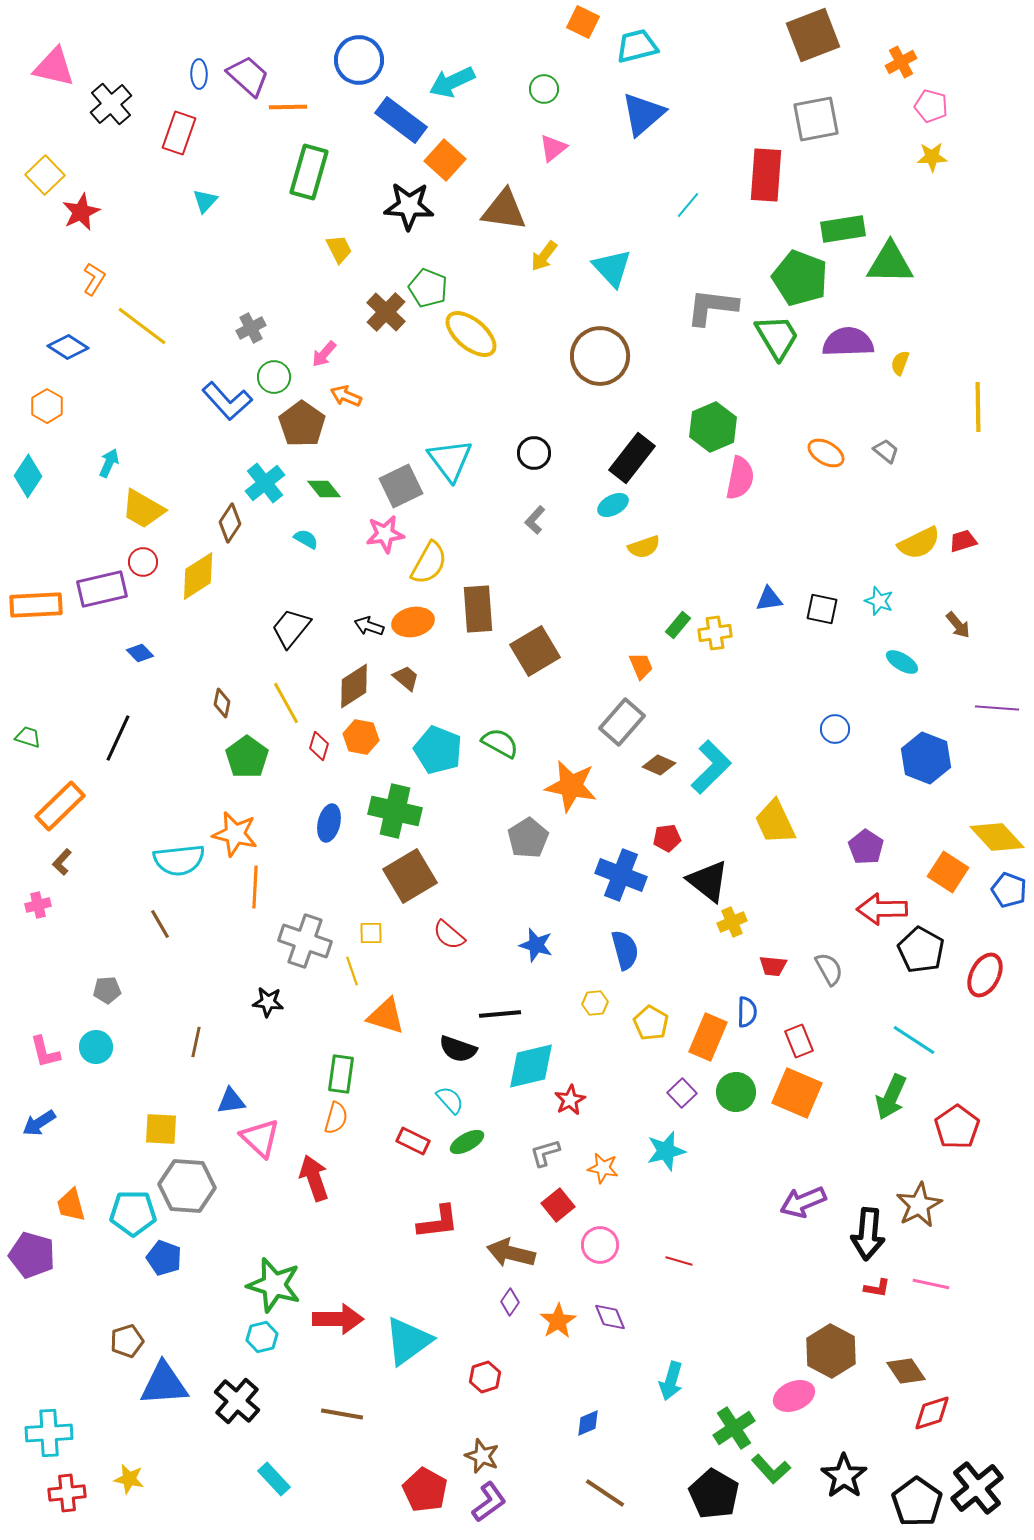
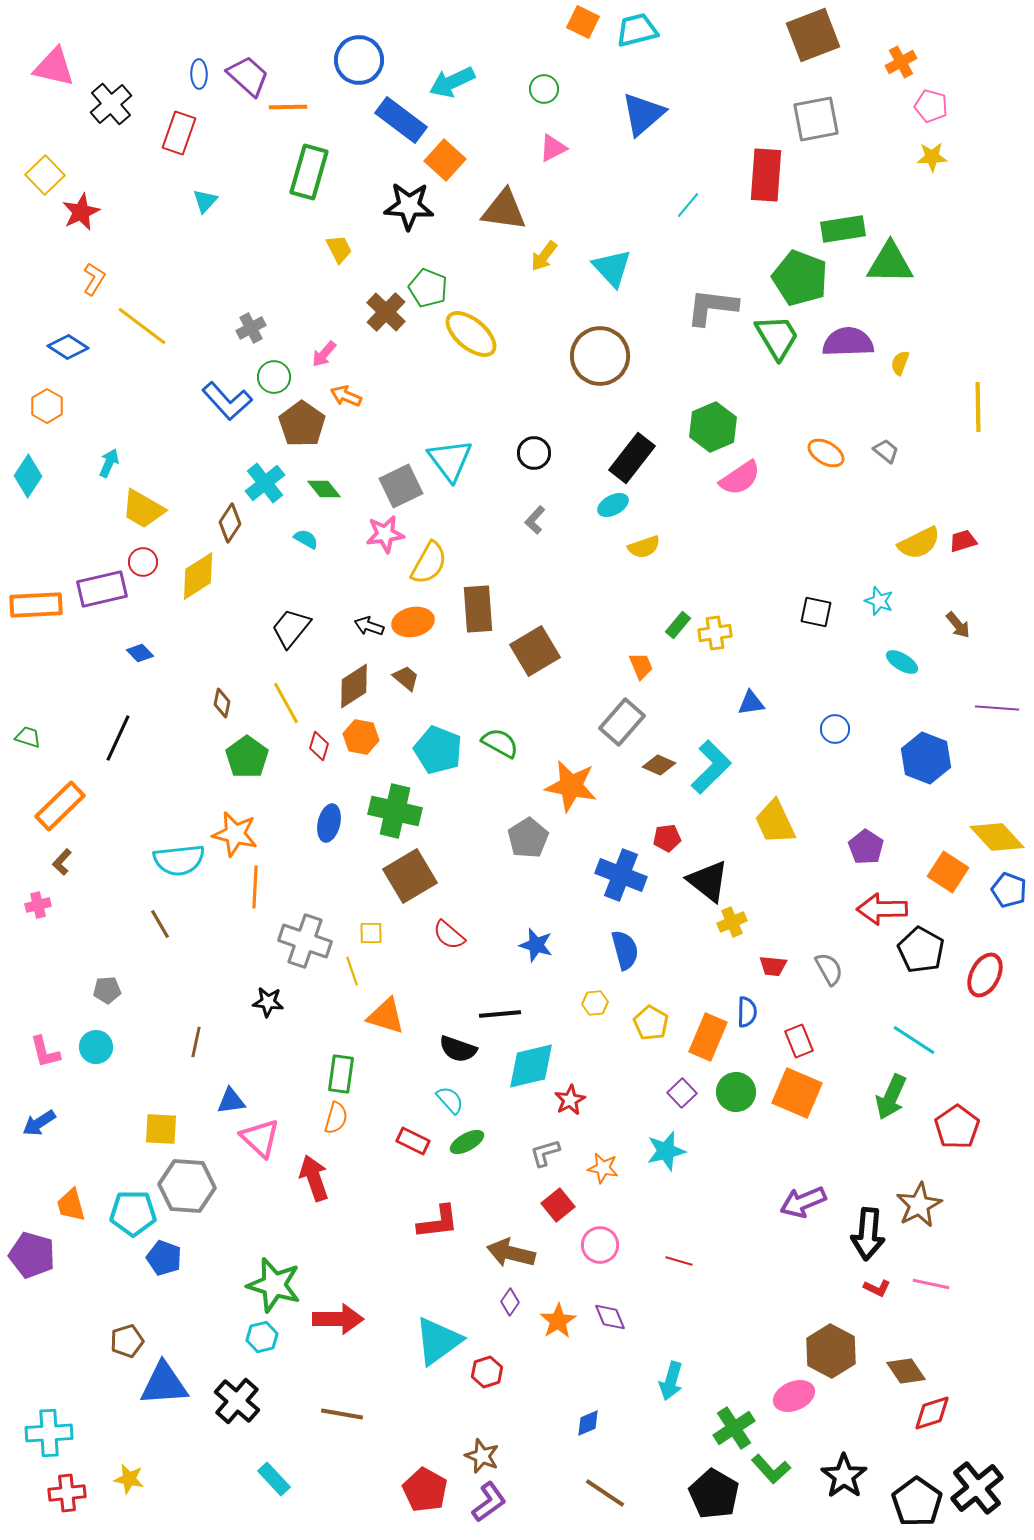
cyan trapezoid at (637, 46): moved 16 px up
pink triangle at (553, 148): rotated 12 degrees clockwise
pink semicircle at (740, 478): rotated 45 degrees clockwise
blue triangle at (769, 599): moved 18 px left, 104 px down
black square at (822, 609): moved 6 px left, 3 px down
red L-shape at (877, 1288): rotated 16 degrees clockwise
cyan triangle at (408, 1341): moved 30 px right
red hexagon at (485, 1377): moved 2 px right, 5 px up
